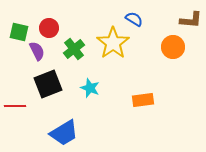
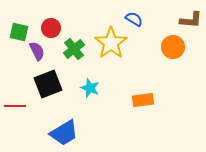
red circle: moved 2 px right
yellow star: moved 2 px left
